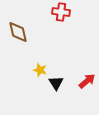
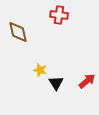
red cross: moved 2 px left, 3 px down
